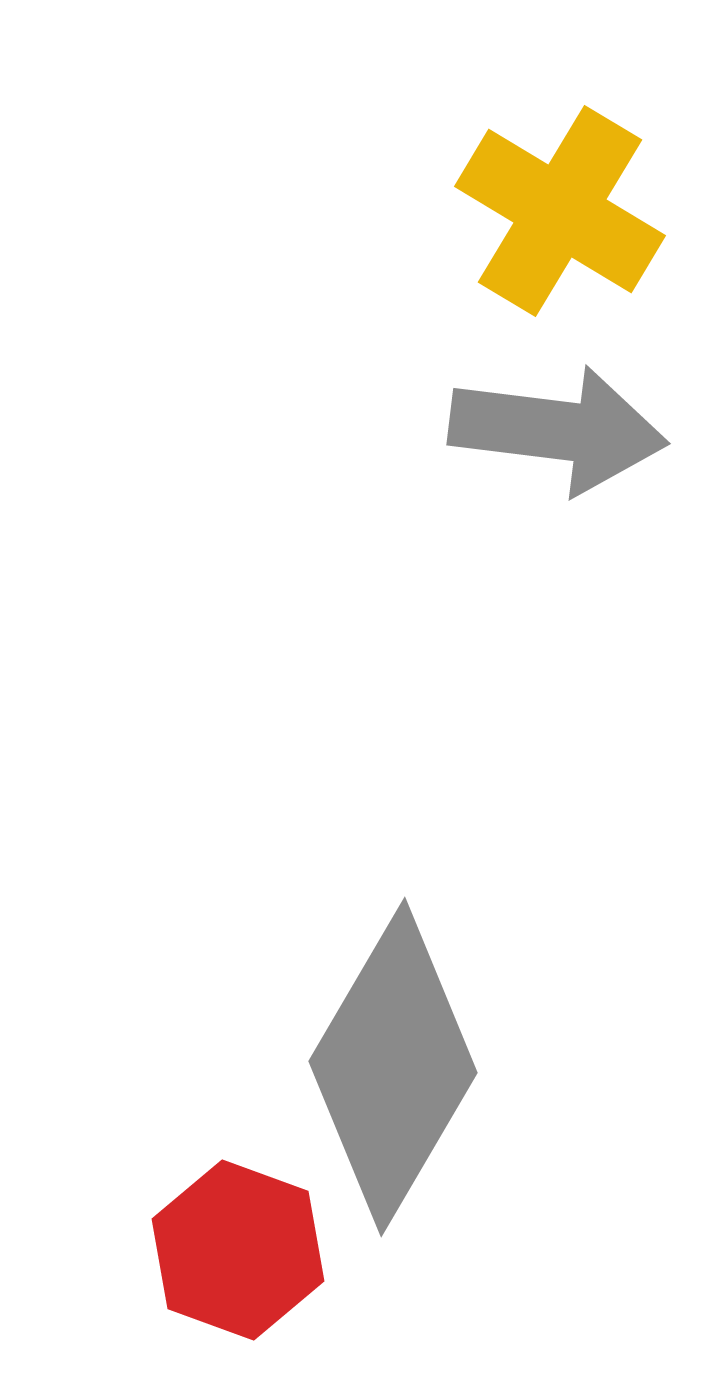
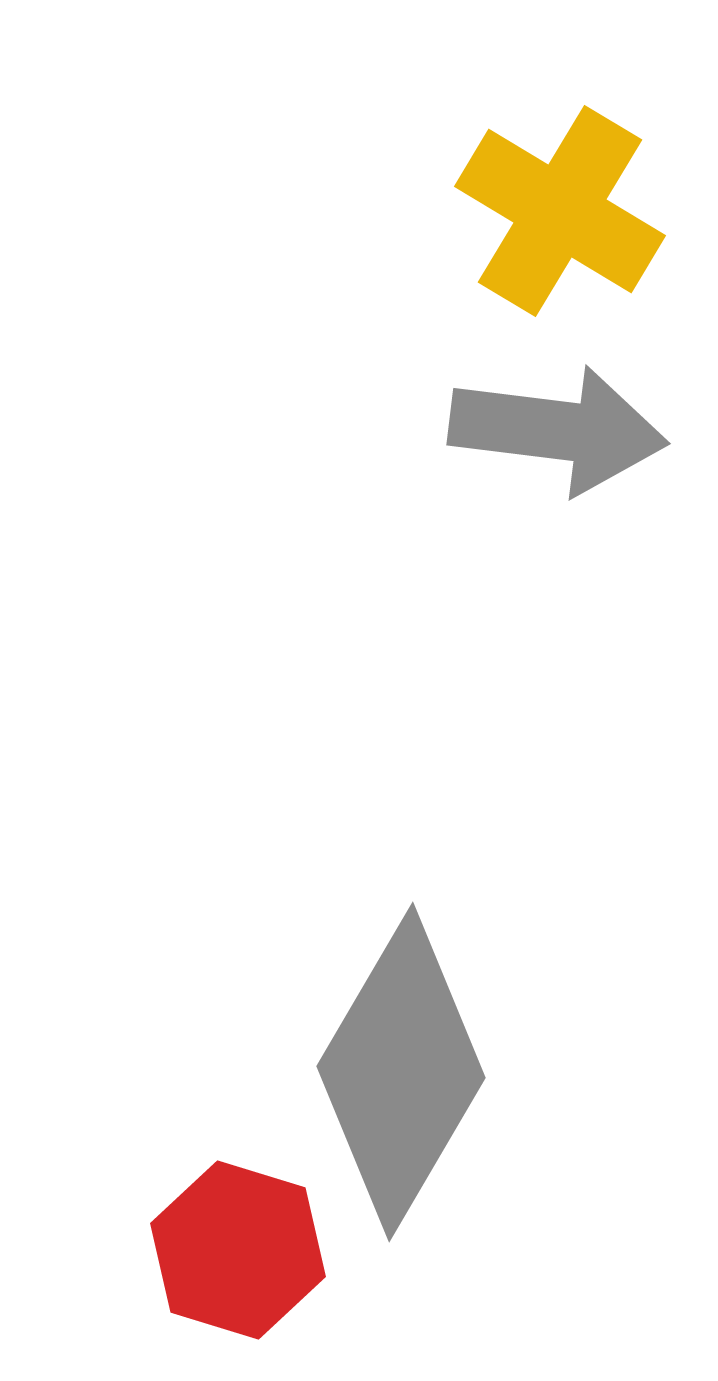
gray diamond: moved 8 px right, 5 px down
red hexagon: rotated 3 degrees counterclockwise
